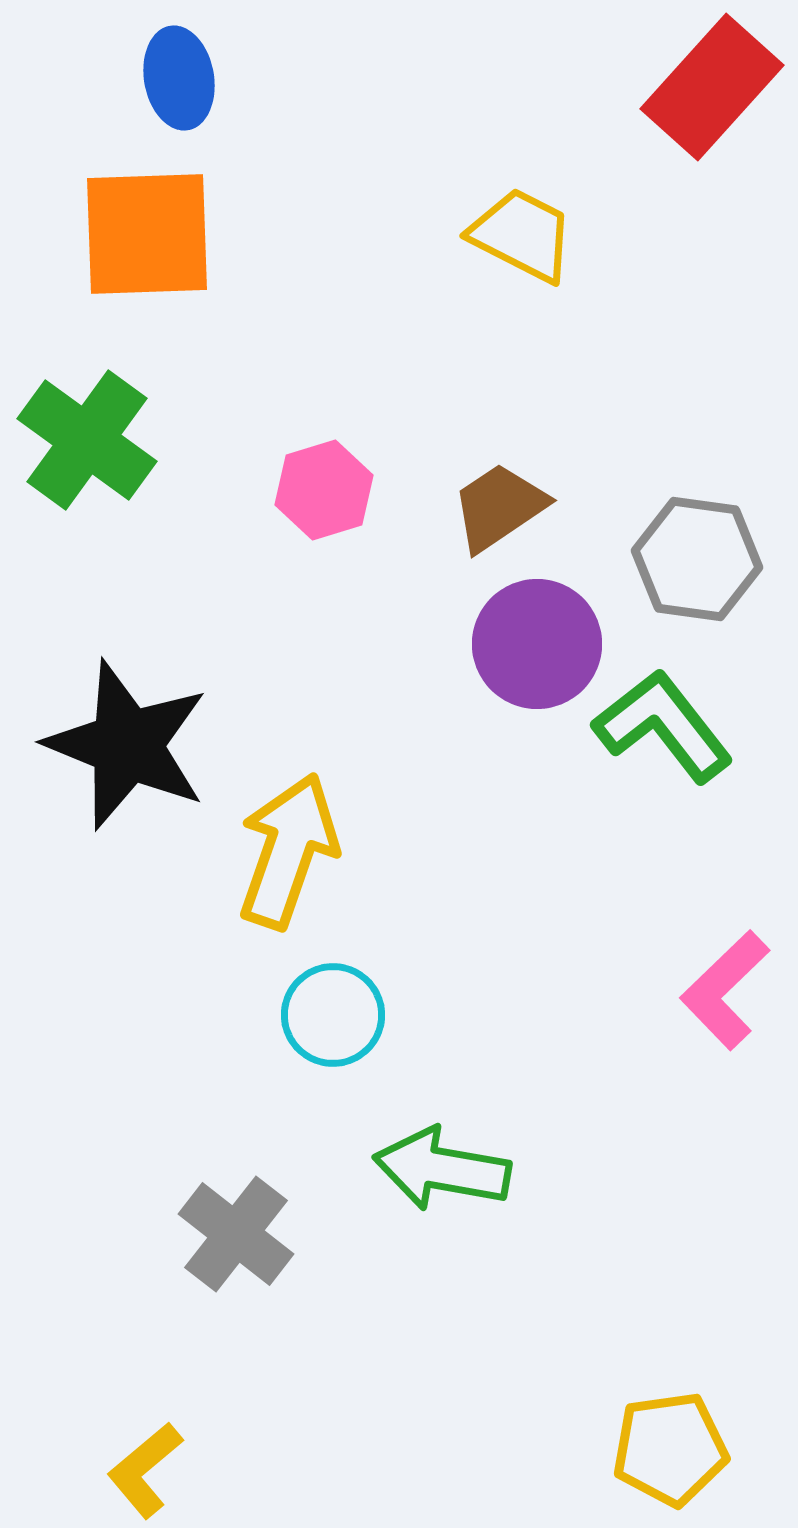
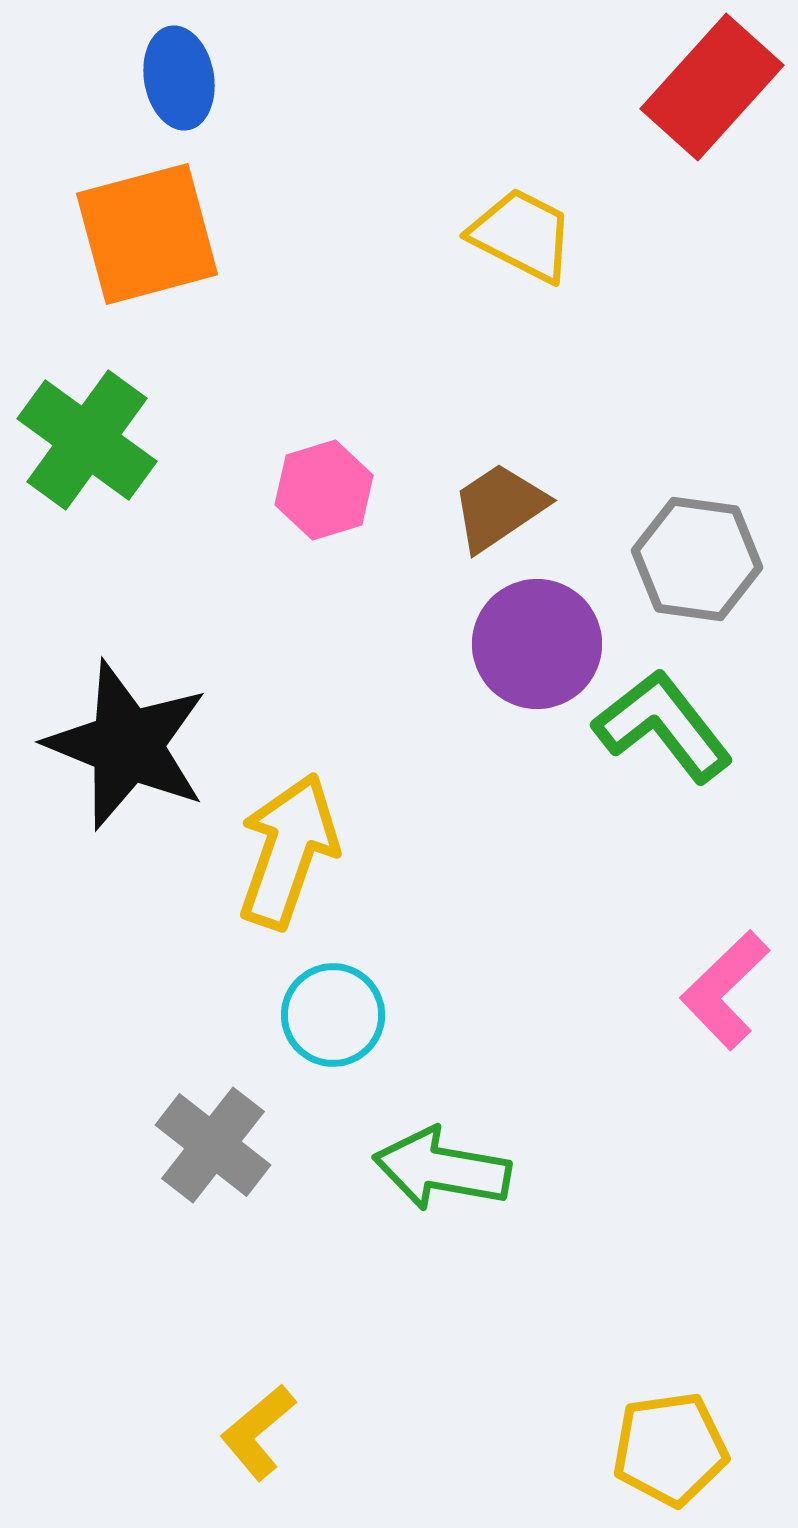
orange square: rotated 13 degrees counterclockwise
gray cross: moved 23 px left, 89 px up
yellow L-shape: moved 113 px right, 38 px up
